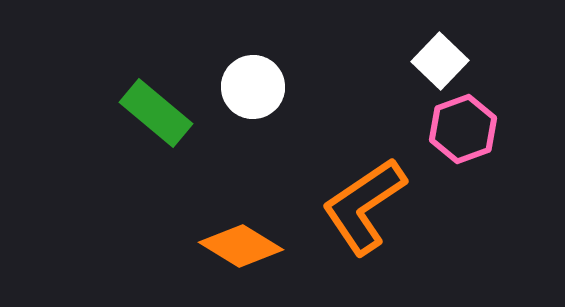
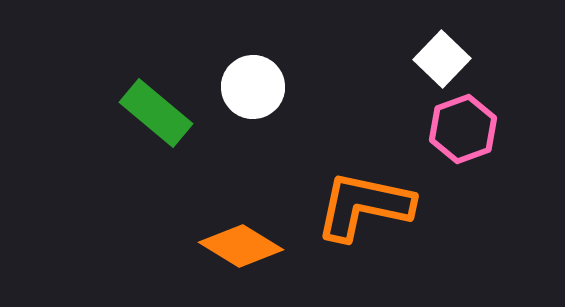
white square: moved 2 px right, 2 px up
orange L-shape: rotated 46 degrees clockwise
